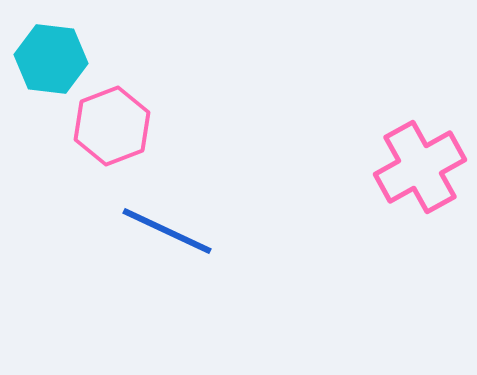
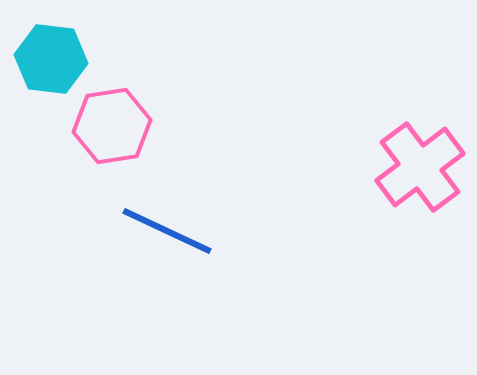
pink hexagon: rotated 12 degrees clockwise
pink cross: rotated 8 degrees counterclockwise
